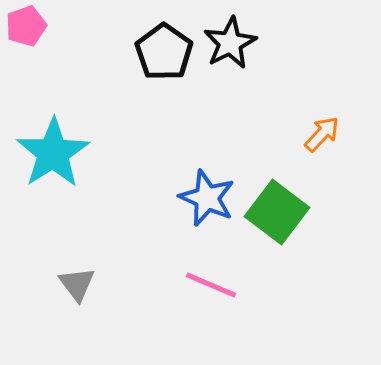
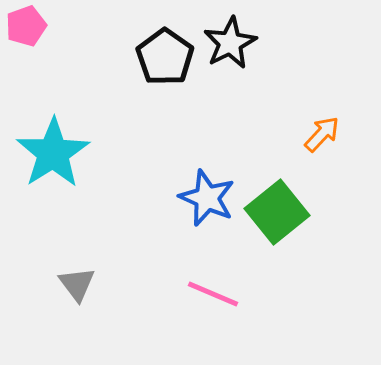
black pentagon: moved 1 px right, 5 px down
green square: rotated 14 degrees clockwise
pink line: moved 2 px right, 9 px down
